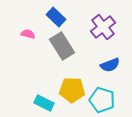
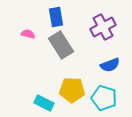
blue rectangle: rotated 36 degrees clockwise
purple cross: rotated 10 degrees clockwise
gray rectangle: moved 1 px left, 1 px up
cyan pentagon: moved 2 px right, 2 px up
